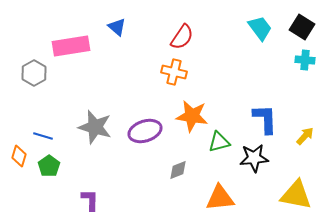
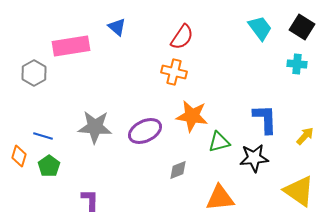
cyan cross: moved 8 px left, 4 px down
gray star: rotated 12 degrees counterclockwise
purple ellipse: rotated 8 degrees counterclockwise
yellow triangle: moved 3 px right, 4 px up; rotated 24 degrees clockwise
